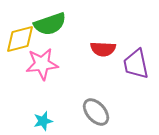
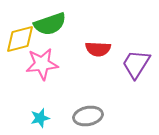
red semicircle: moved 5 px left
purple trapezoid: rotated 44 degrees clockwise
gray ellipse: moved 8 px left, 4 px down; rotated 60 degrees counterclockwise
cyan star: moved 3 px left, 3 px up
